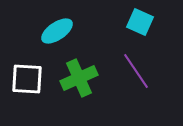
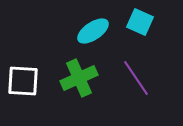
cyan ellipse: moved 36 px right
purple line: moved 7 px down
white square: moved 4 px left, 2 px down
